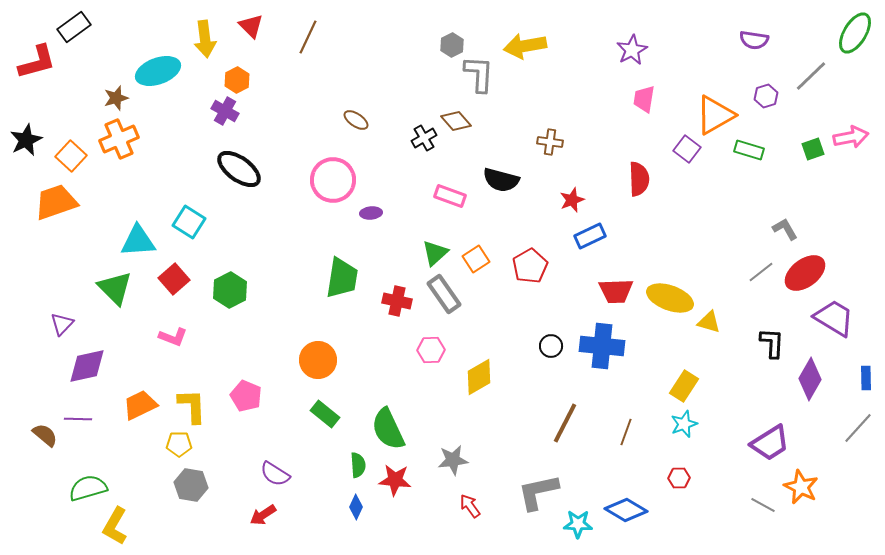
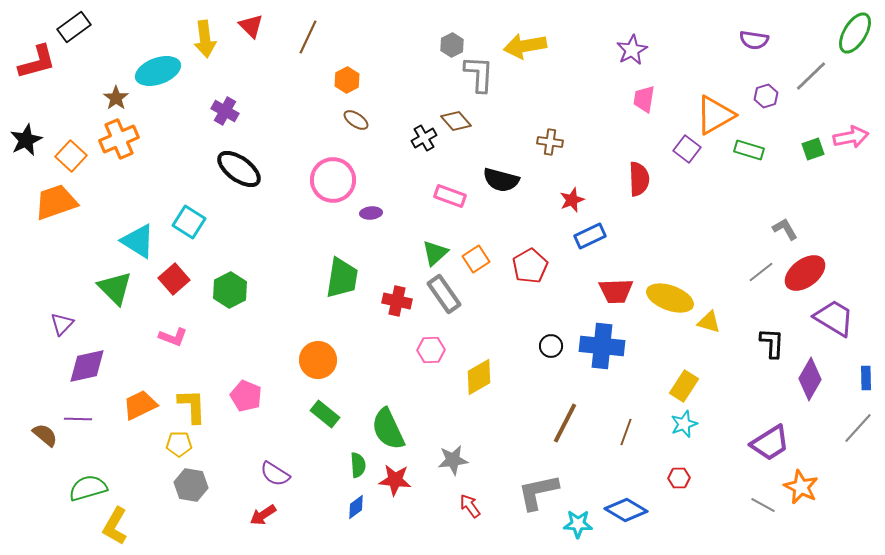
orange hexagon at (237, 80): moved 110 px right
brown star at (116, 98): rotated 20 degrees counterclockwise
cyan triangle at (138, 241): rotated 36 degrees clockwise
blue diamond at (356, 507): rotated 30 degrees clockwise
